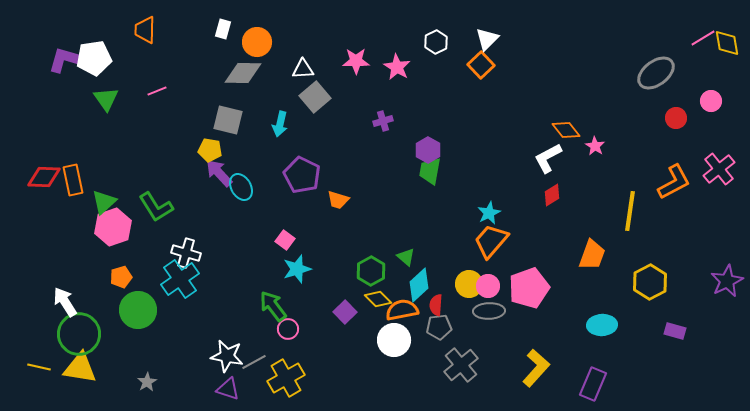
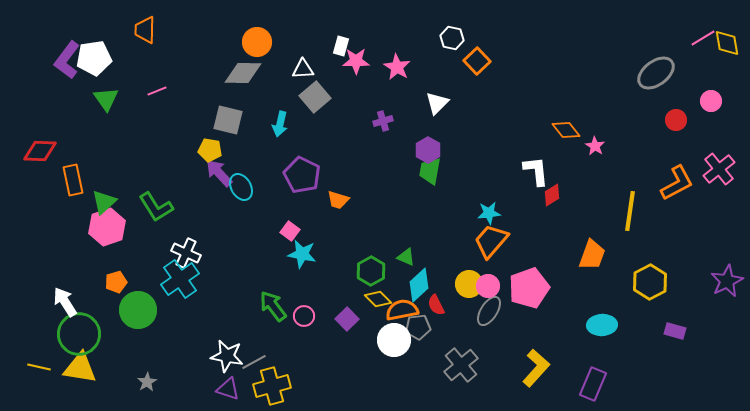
white rectangle at (223, 29): moved 118 px right, 17 px down
white triangle at (487, 39): moved 50 px left, 64 px down
white hexagon at (436, 42): moved 16 px right, 4 px up; rotated 20 degrees counterclockwise
purple L-shape at (67, 60): rotated 69 degrees counterclockwise
orange square at (481, 65): moved 4 px left, 4 px up
red circle at (676, 118): moved 2 px down
white L-shape at (548, 158): moved 12 px left, 13 px down; rotated 112 degrees clockwise
red diamond at (44, 177): moved 4 px left, 26 px up
orange L-shape at (674, 182): moved 3 px right, 1 px down
cyan star at (489, 213): rotated 20 degrees clockwise
pink hexagon at (113, 227): moved 6 px left
pink square at (285, 240): moved 5 px right, 9 px up
white cross at (186, 253): rotated 8 degrees clockwise
green triangle at (406, 257): rotated 18 degrees counterclockwise
cyan star at (297, 269): moved 5 px right, 15 px up; rotated 28 degrees clockwise
orange pentagon at (121, 277): moved 5 px left, 5 px down
red semicircle at (436, 305): rotated 30 degrees counterclockwise
gray ellipse at (489, 311): rotated 56 degrees counterclockwise
purple square at (345, 312): moved 2 px right, 7 px down
gray pentagon at (439, 327): moved 21 px left
pink circle at (288, 329): moved 16 px right, 13 px up
yellow cross at (286, 378): moved 14 px left, 8 px down; rotated 15 degrees clockwise
